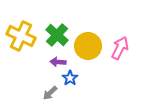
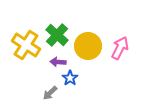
yellow cross: moved 5 px right, 9 px down; rotated 8 degrees clockwise
